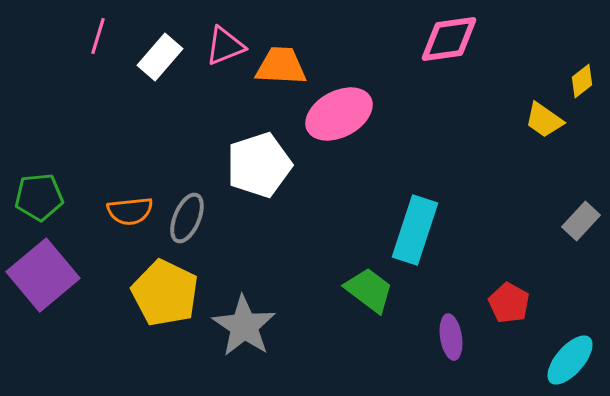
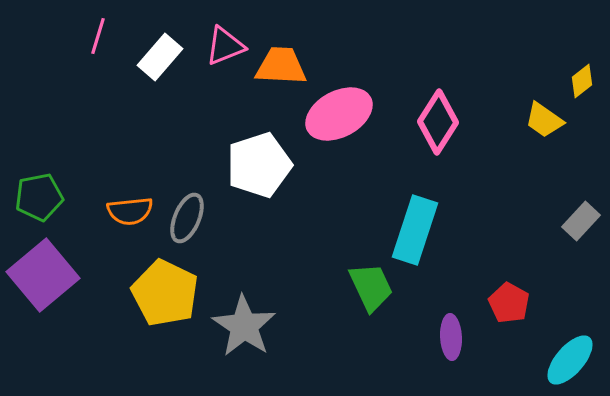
pink diamond: moved 11 px left, 83 px down; rotated 50 degrees counterclockwise
green pentagon: rotated 6 degrees counterclockwise
green trapezoid: moved 2 px right, 3 px up; rotated 28 degrees clockwise
purple ellipse: rotated 6 degrees clockwise
